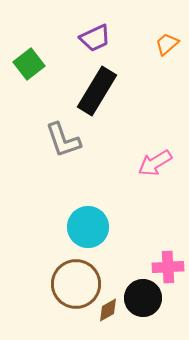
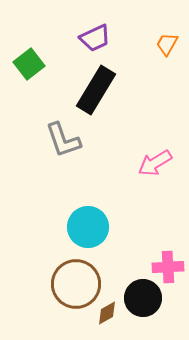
orange trapezoid: rotated 20 degrees counterclockwise
black rectangle: moved 1 px left, 1 px up
brown diamond: moved 1 px left, 3 px down
